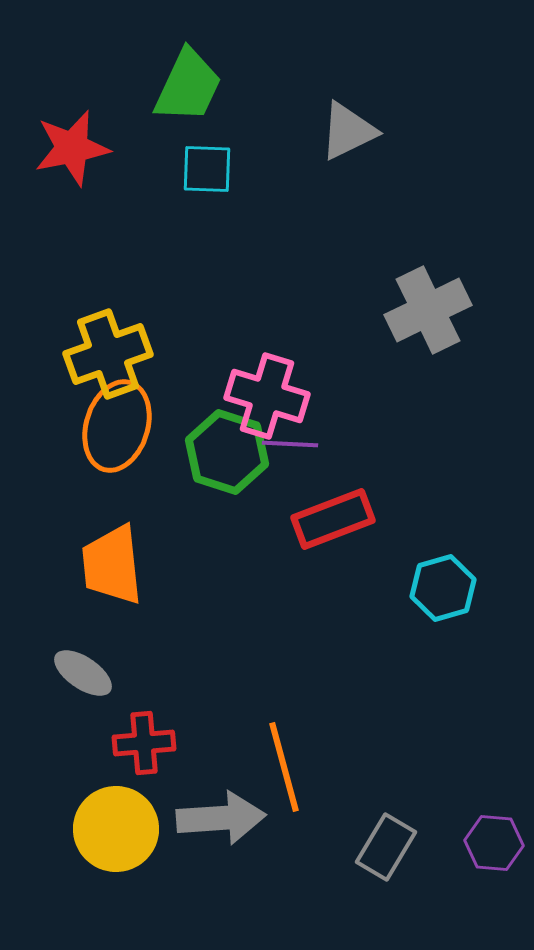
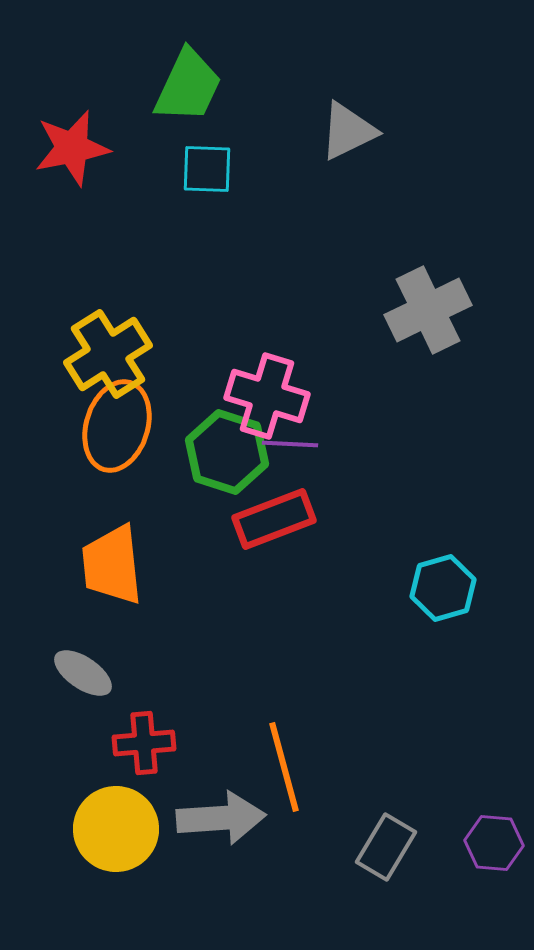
yellow cross: rotated 12 degrees counterclockwise
red rectangle: moved 59 px left
